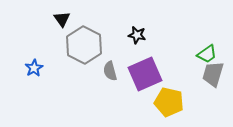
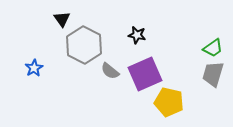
green trapezoid: moved 6 px right, 6 px up
gray semicircle: rotated 36 degrees counterclockwise
